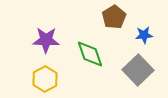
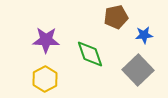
brown pentagon: moved 2 px right; rotated 20 degrees clockwise
